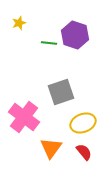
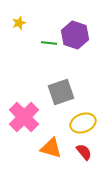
pink cross: rotated 8 degrees clockwise
orange triangle: rotated 50 degrees counterclockwise
